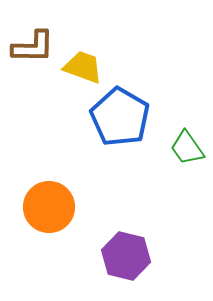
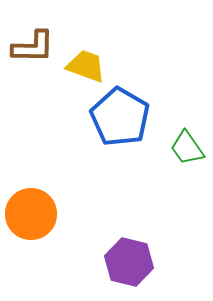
yellow trapezoid: moved 3 px right, 1 px up
orange circle: moved 18 px left, 7 px down
purple hexagon: moved 3 px right, 6 px down
